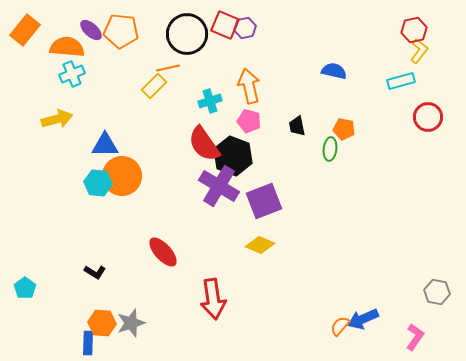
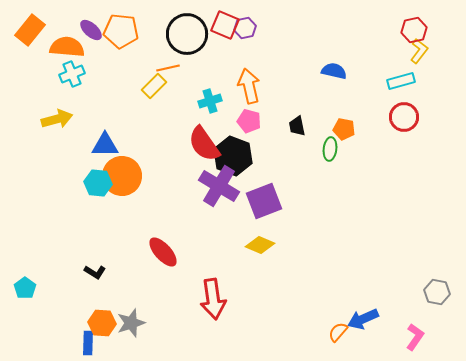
orange rectangle at (25, 30): moved 5 px right
red circle at (428, 117): moved 24 px left
orange semicircle at (340, 326): moved 2 px left, 6 px down
